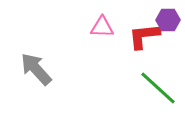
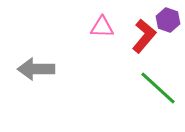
purple hexagon: rotated 20 degrees clockwise
red L-shape: rotated 136 degrees clockwise
gray arrow: rotated 48 degrees counterclockwise
